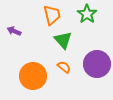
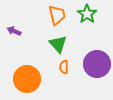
orange trapezoid: moved 5 px right
green triangle: moved 5 px left, 4 px down
orange semicircle: rotated 128 degrees counterclockwise
orange circle: moved 6 px left, 3 px down
